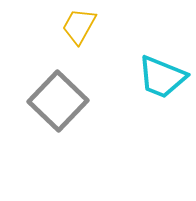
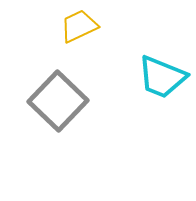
yellow trapezoid: rotated 36 degrees clockwise
